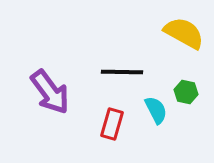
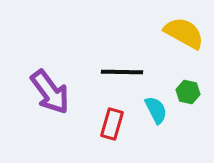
green hexagon: moved 2 px right
